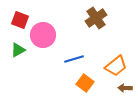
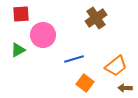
red square: moved 1 px right, 6 px up; rotated 24 degrees counterclockwise
